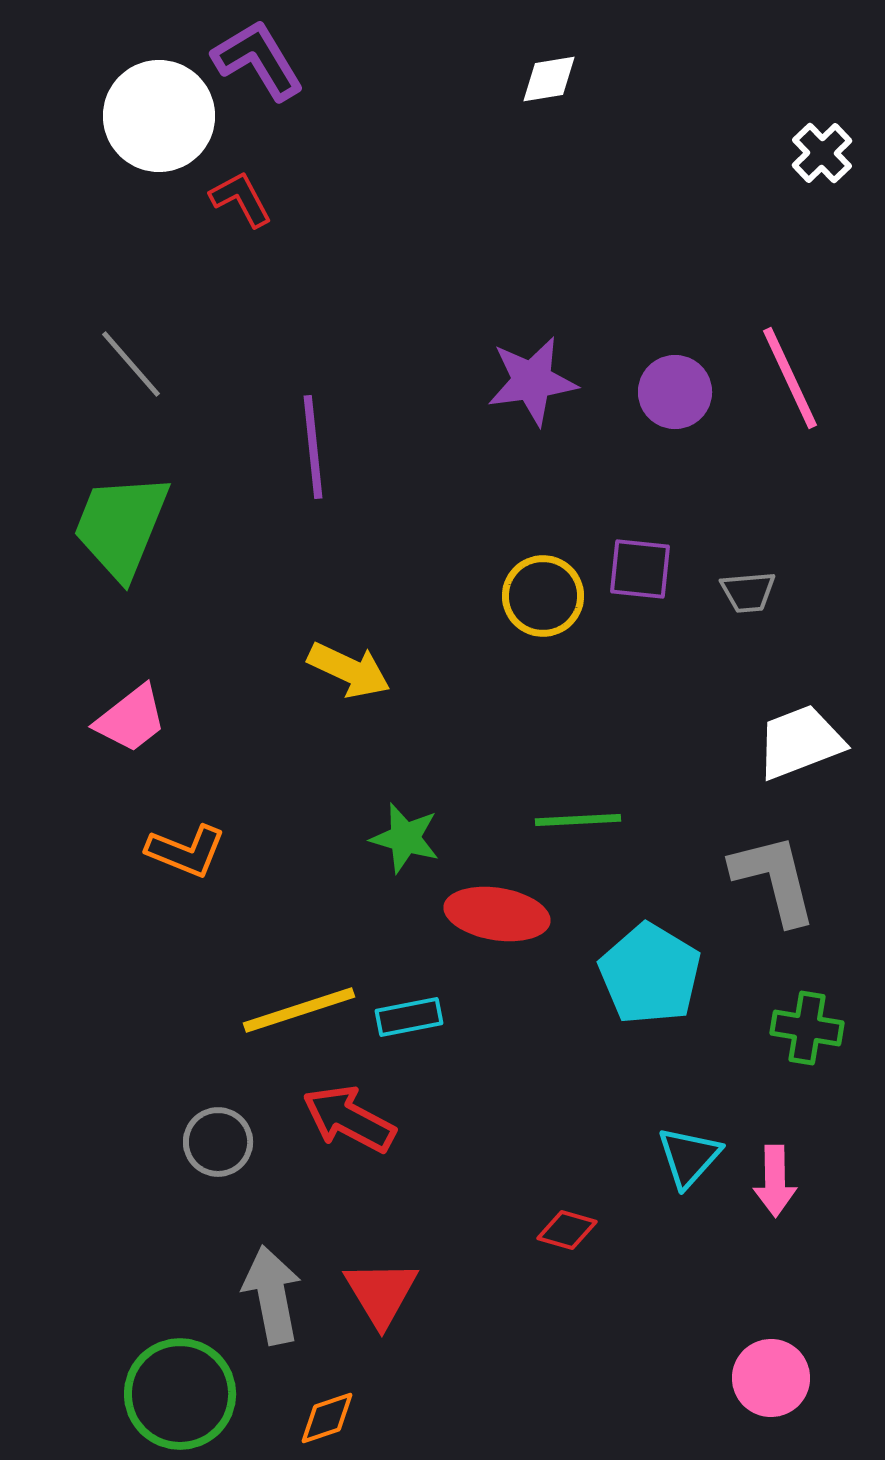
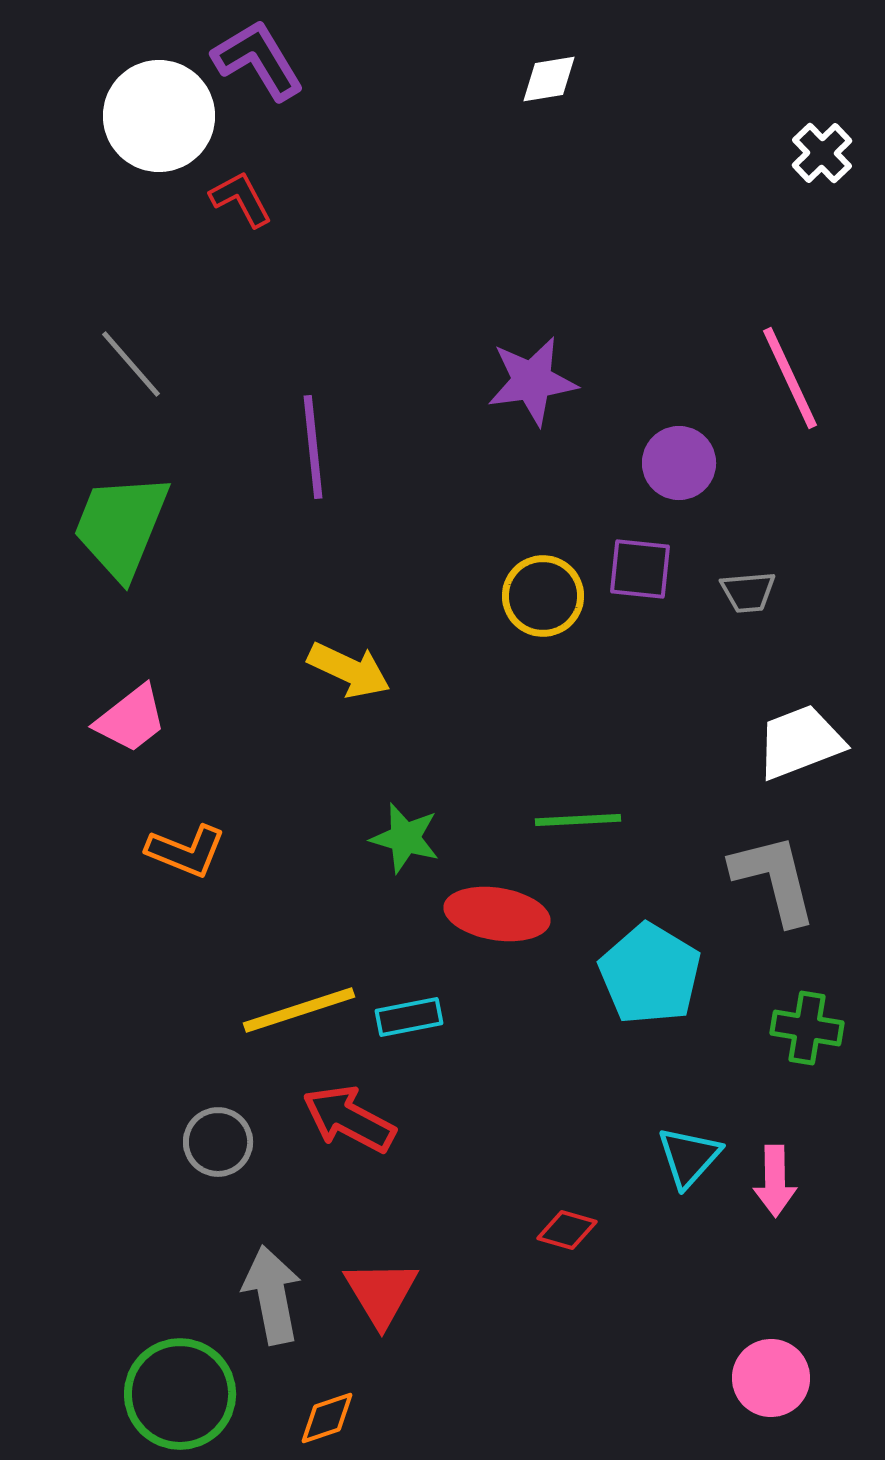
purple circle: moved 4 px right, 71 px down
